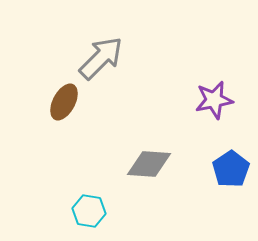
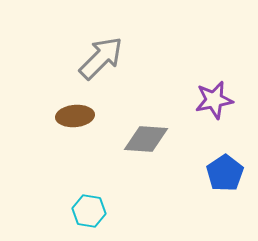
brown ellipse: moved 11 px right, 14 px down; rotated 57 degrees clockwise
gray diamond: moved 3 px left, 25 px up
blue pentagon: moved 6 px left, 4 px down
